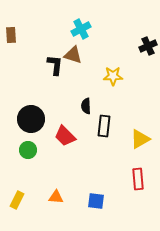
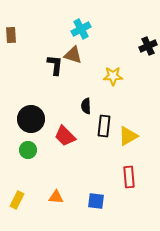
yellow triangle: moved 12 px left, 3 px up
red rectangle: moved 9 px left, 2 px up
